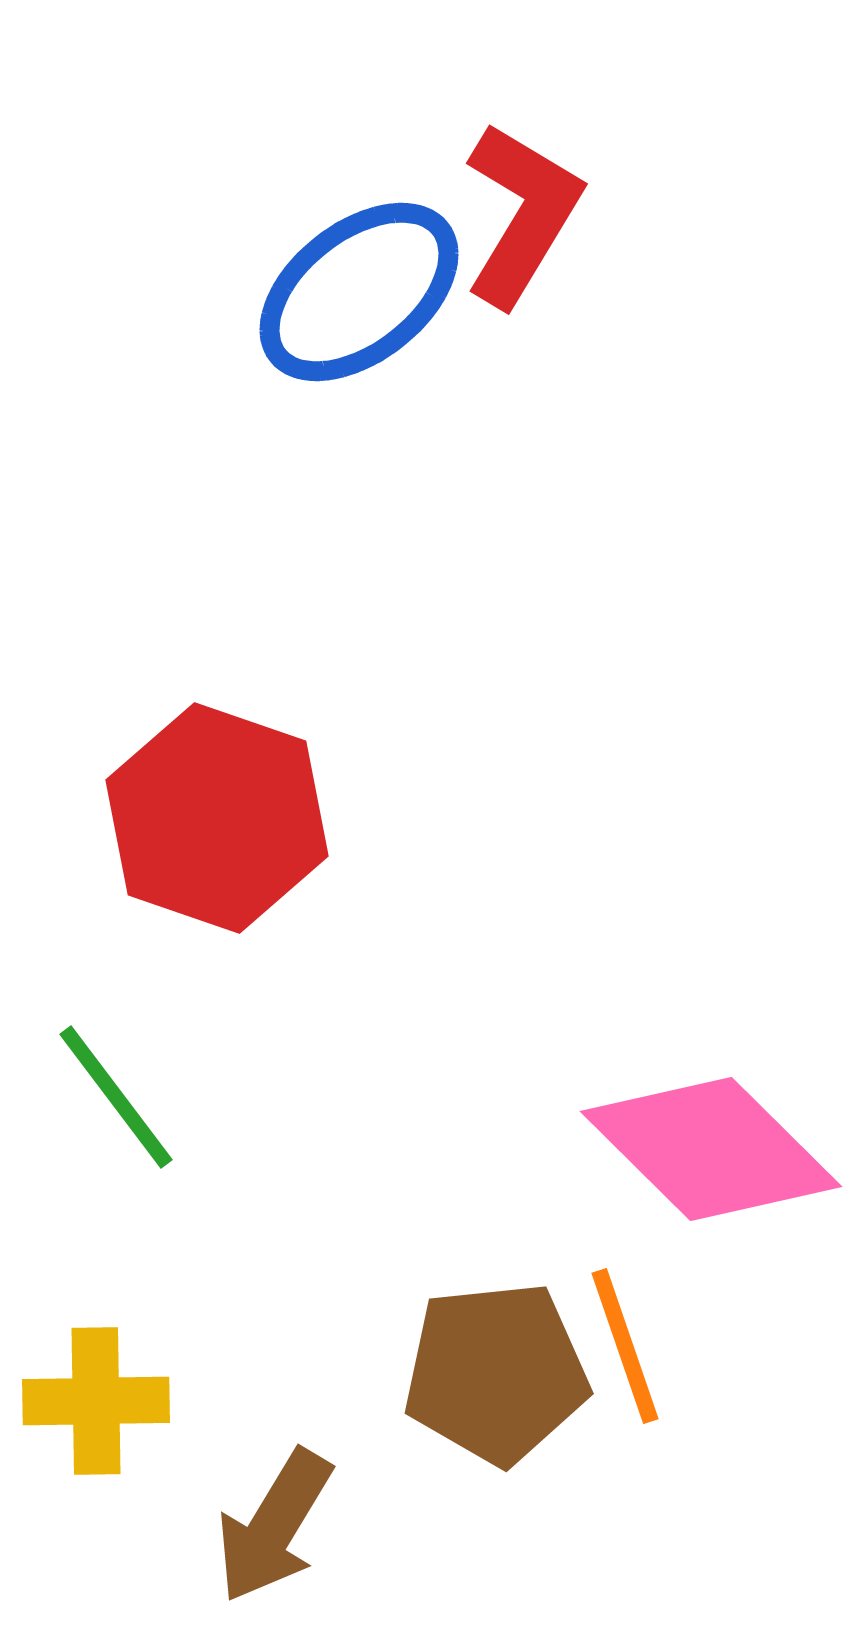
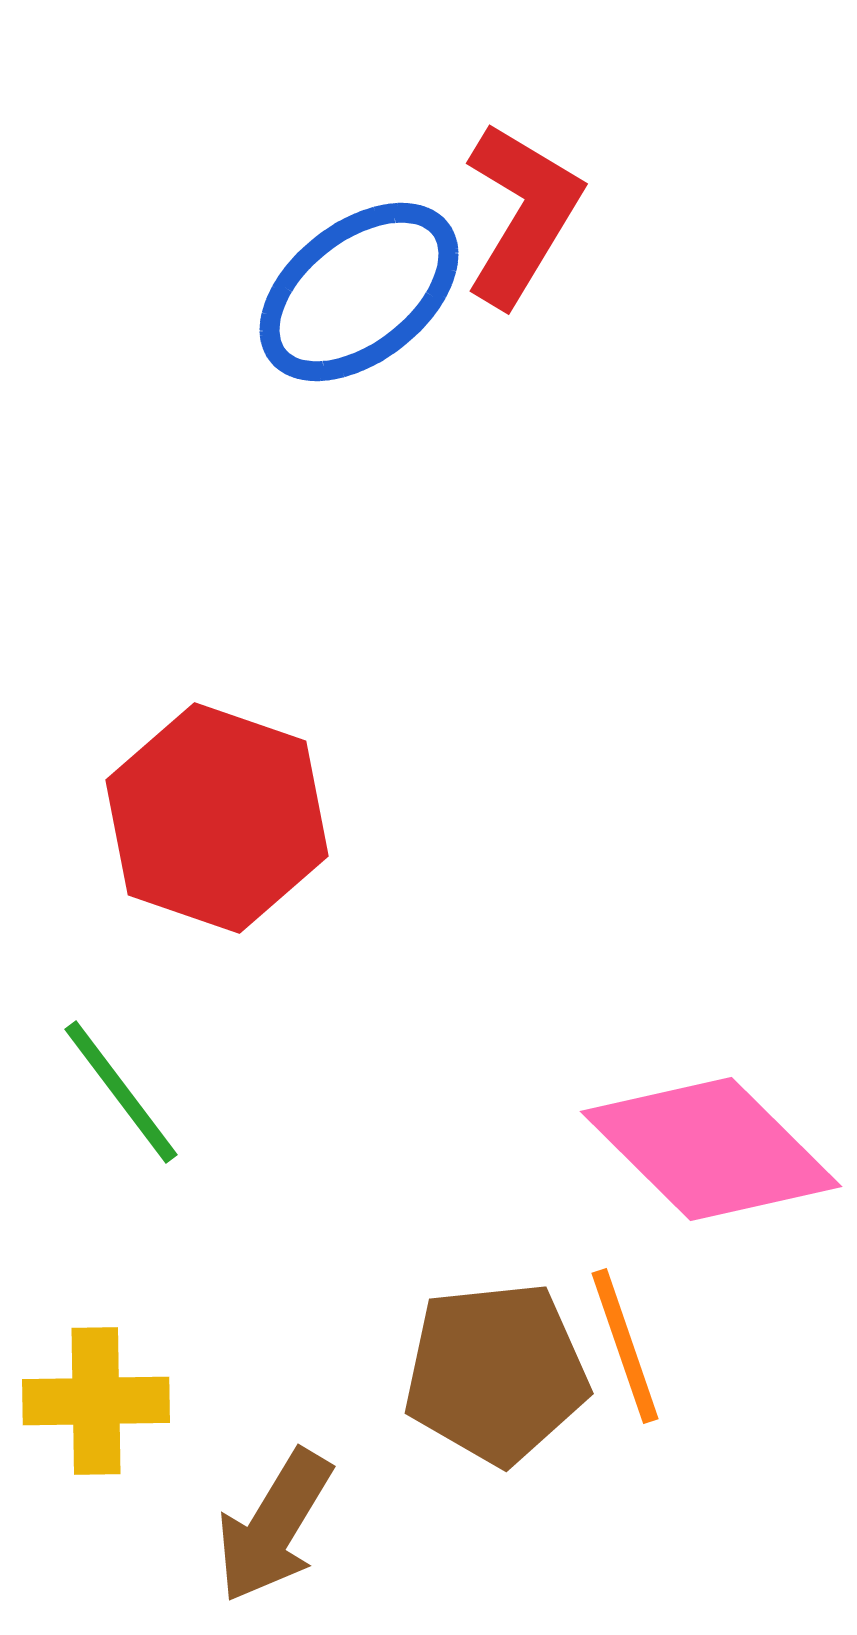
green line: moved 5 px right, 5 px up
